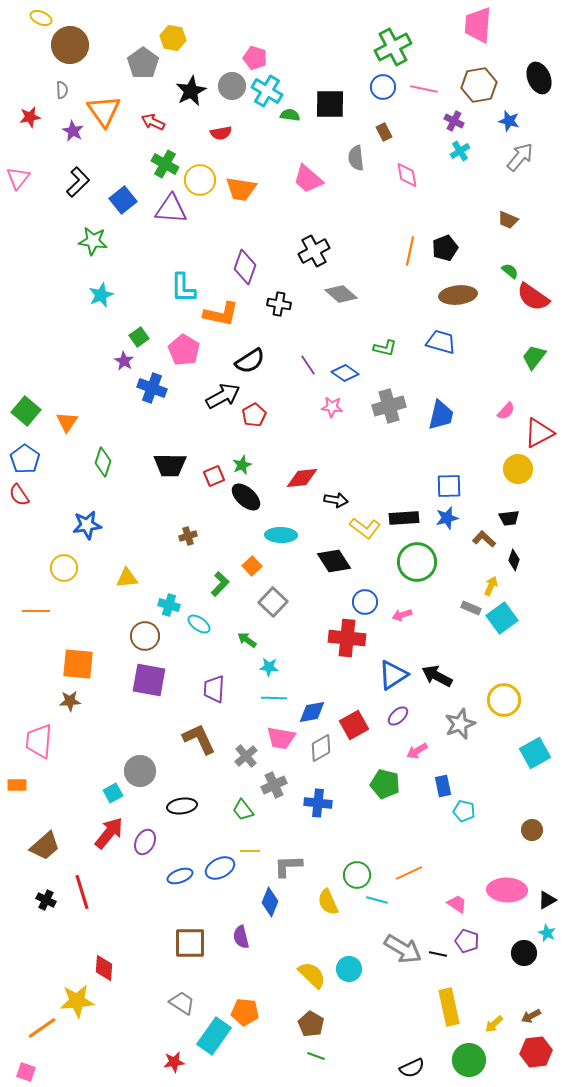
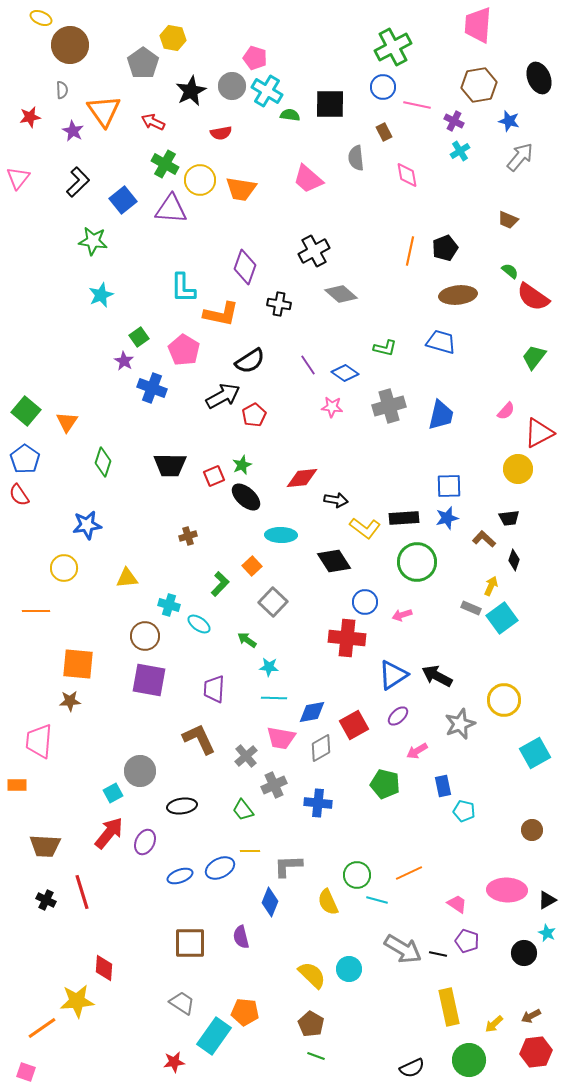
pink line at (424, 89): moved 7 px left, 16 px down
brown trapezoid at (45, 846): rotated 44 degrees clockwise
